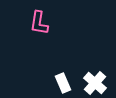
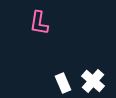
white cross: moved 2 px left, 2 px up
